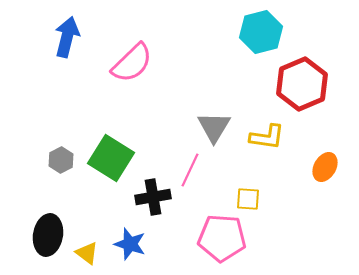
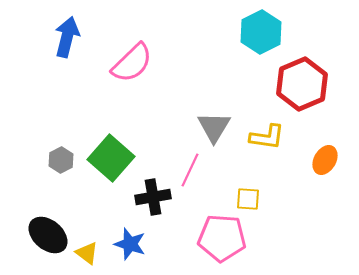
cyan hexagon: rotated 12 degrees counterclockwise
green square: rotated 9 degrees clockwise
orange ellipse: moved 7 px up
black ellipse: rotated 60 degrees counterclockwise
